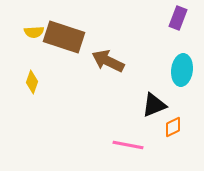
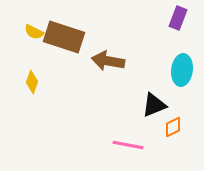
yellow semicircle: rotated 30 degrees clockwise
brown arrow: rotated 16 degrees counterclockwise
